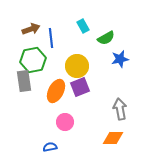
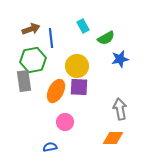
purple square: moved 1 px left; rotated 24 degrees clockwise
